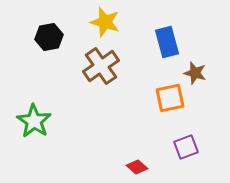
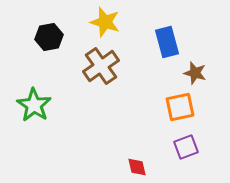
orange square: moved 10 px right, 9 px down
green star: moved 16 px up
red diamond: rotated 35 degrees clockwise
